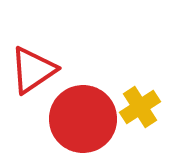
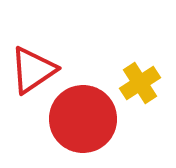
yellow cross: moved 24 px up
